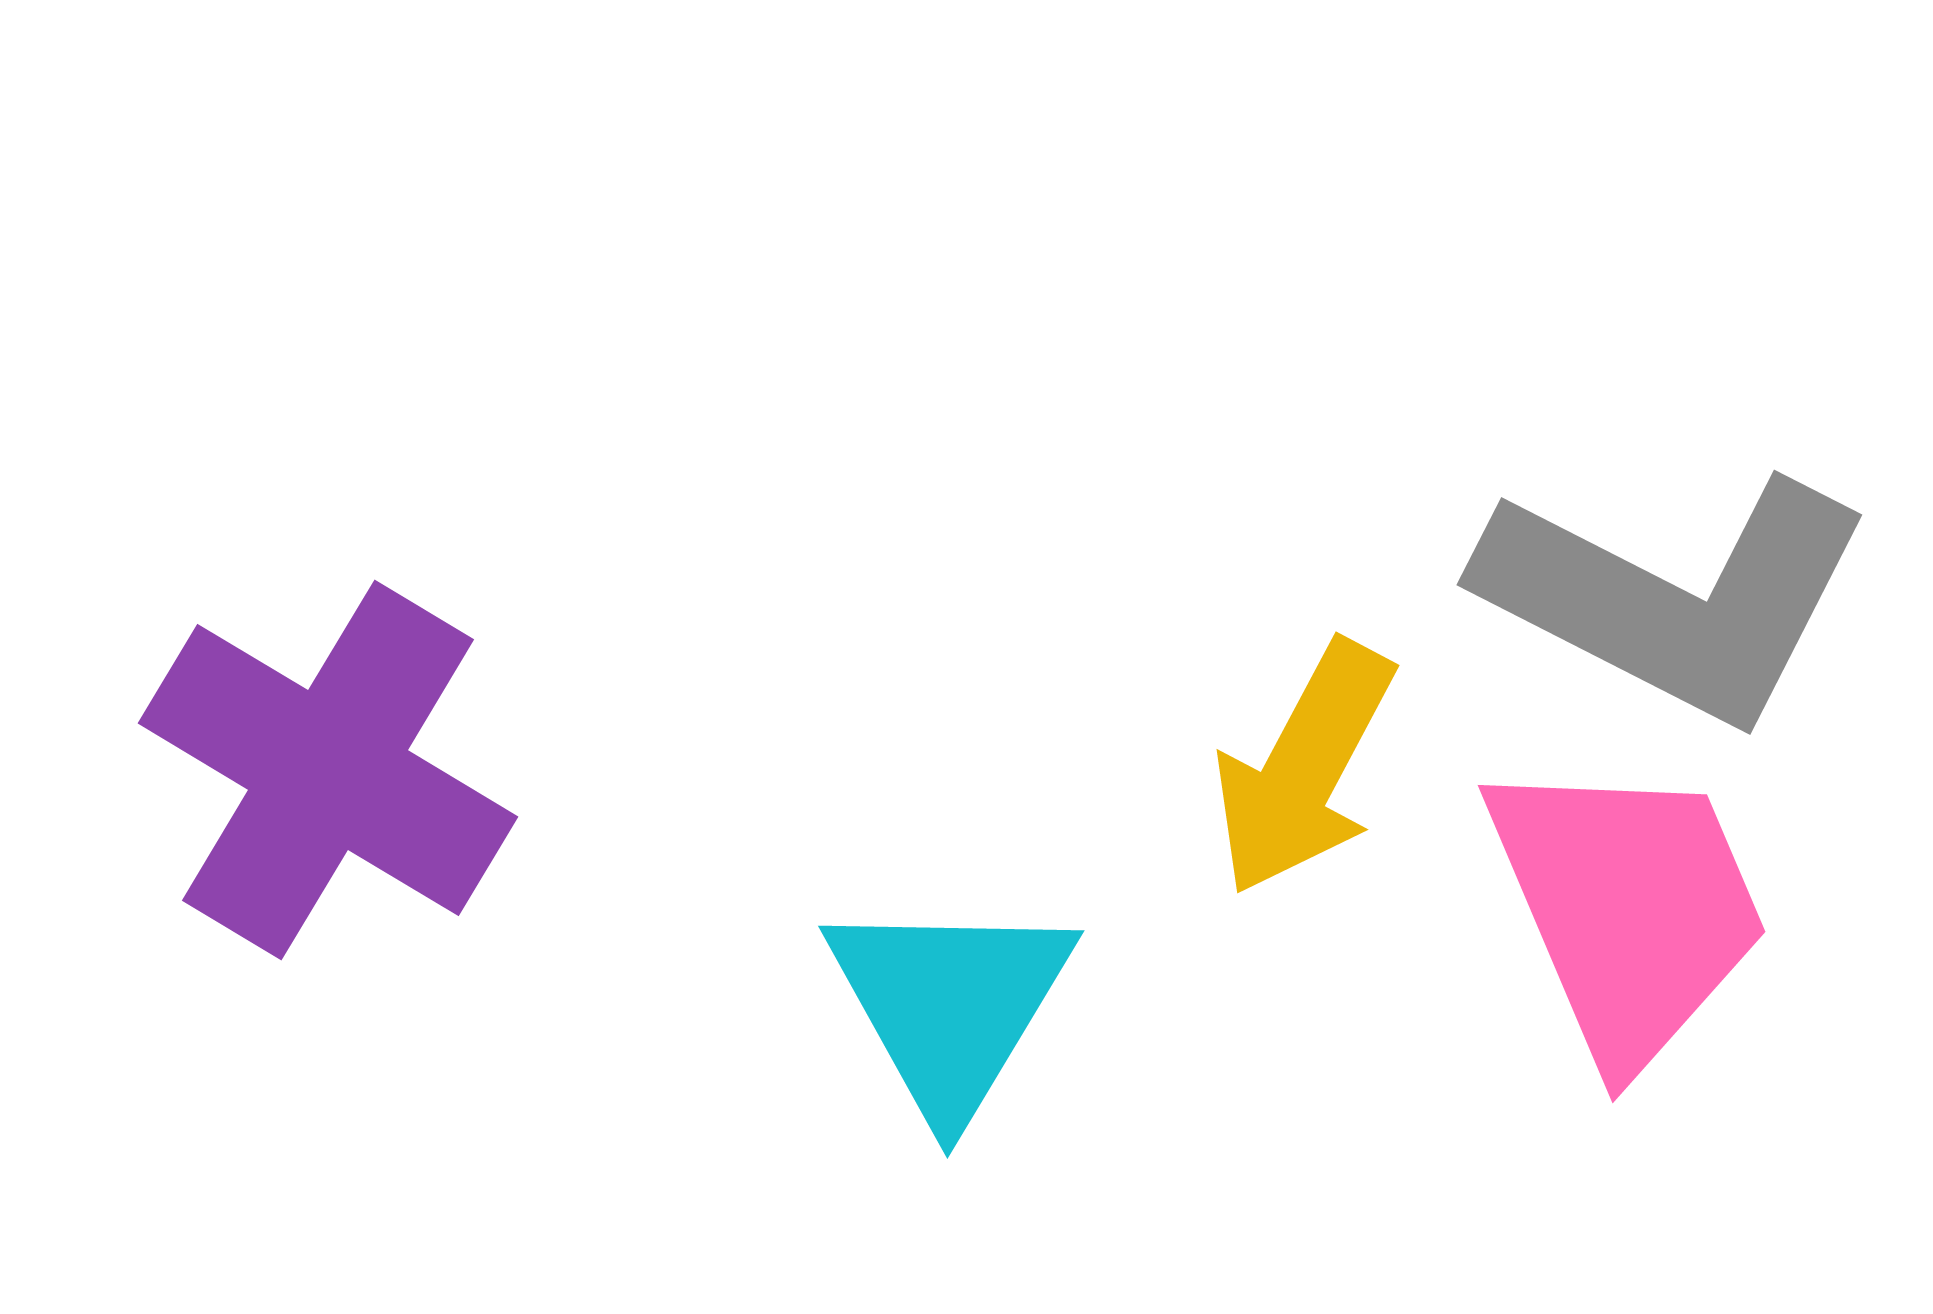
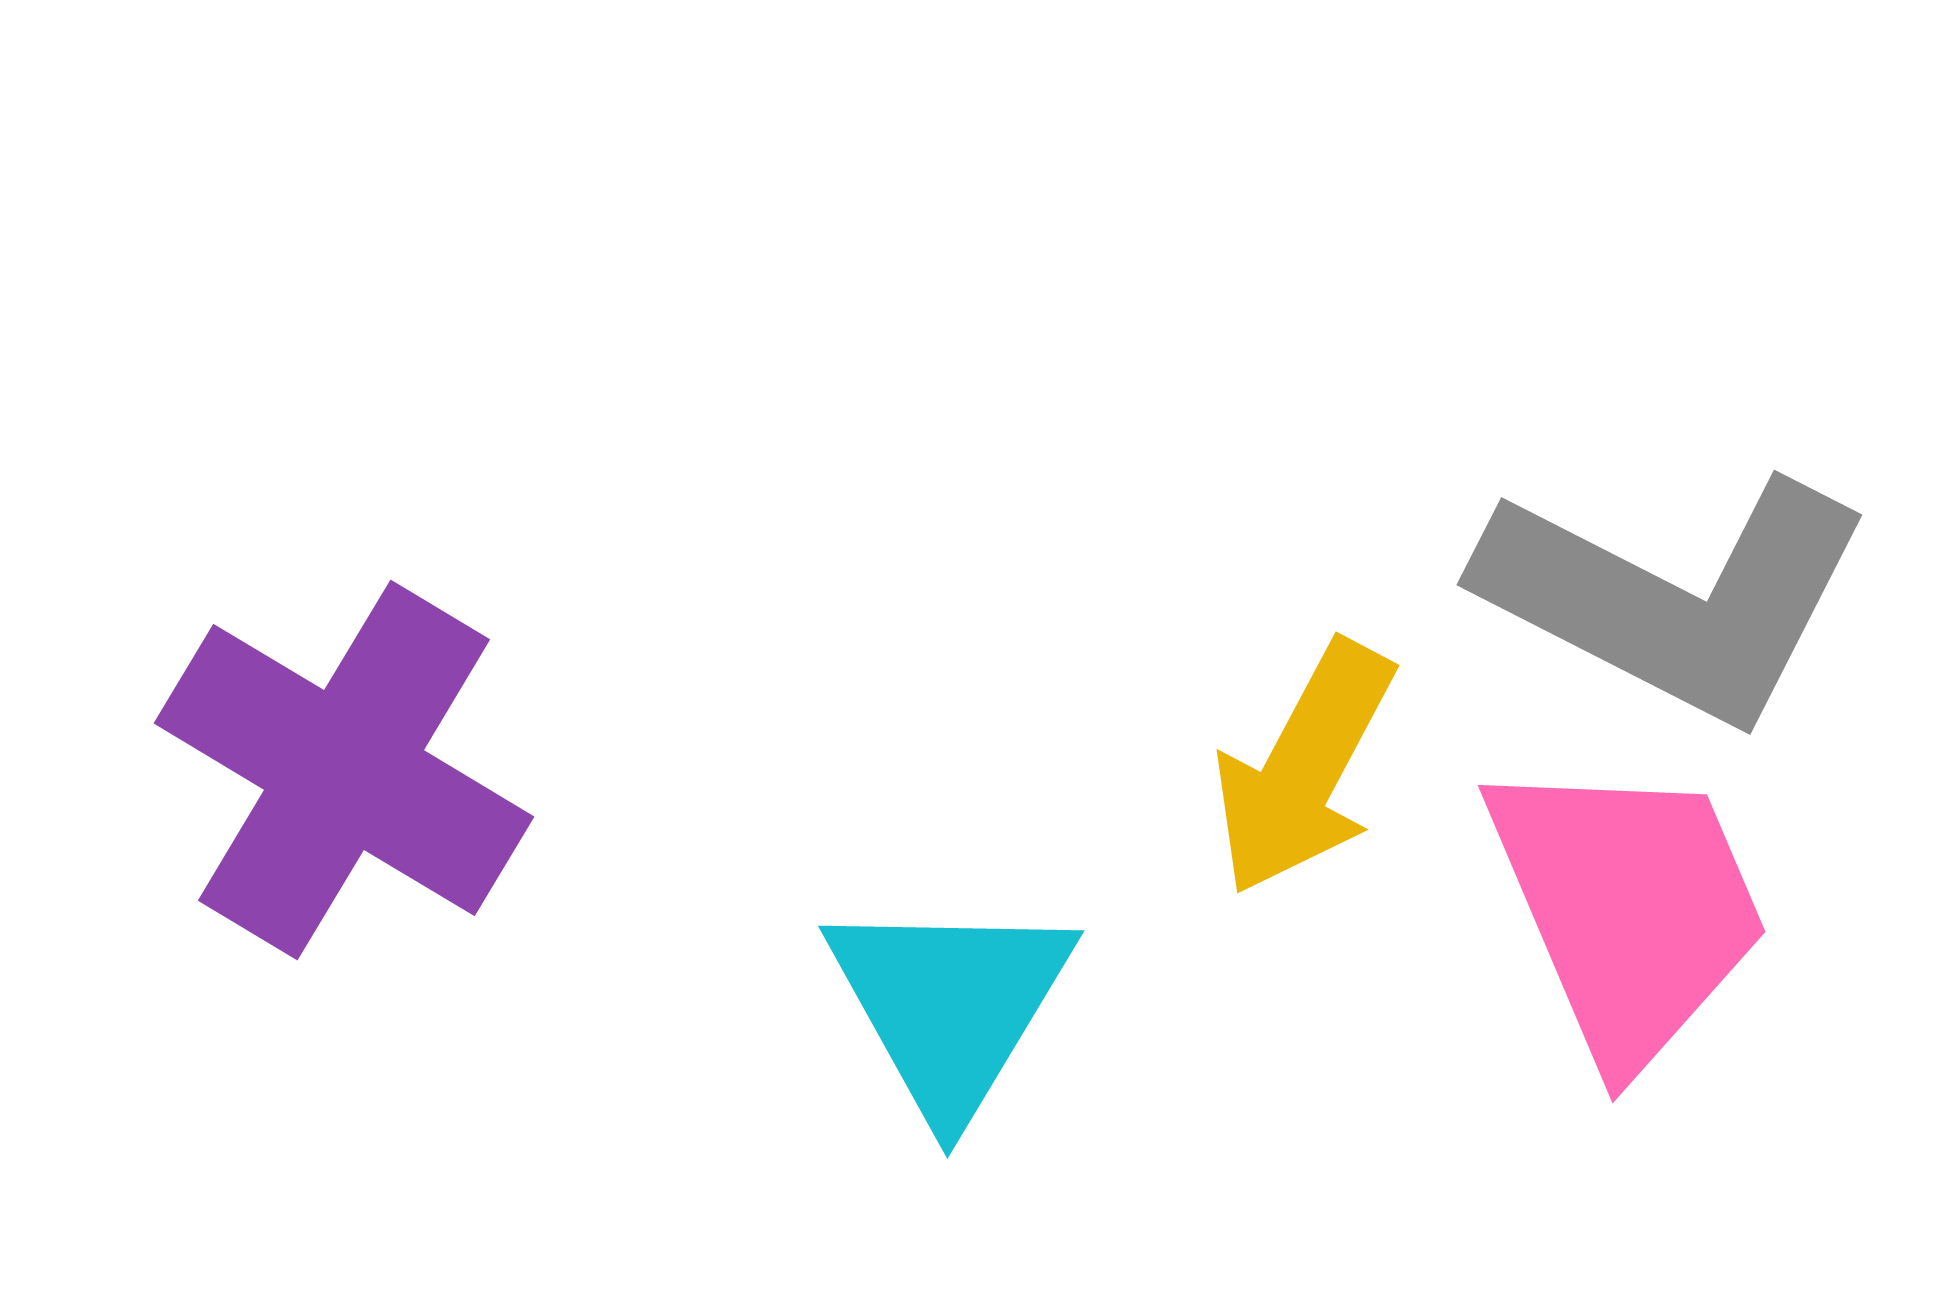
purple cross: moved 16 px right
